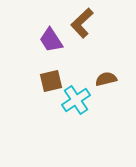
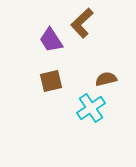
cyan cross: moved 15 px right, 8 px down
